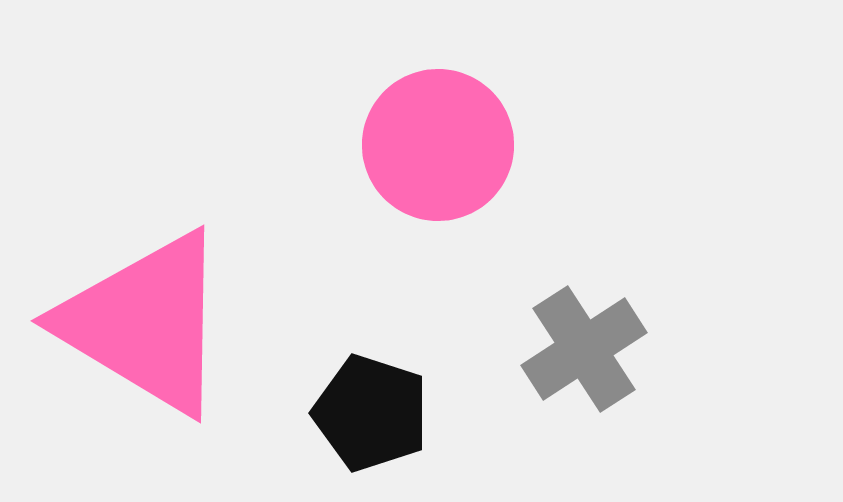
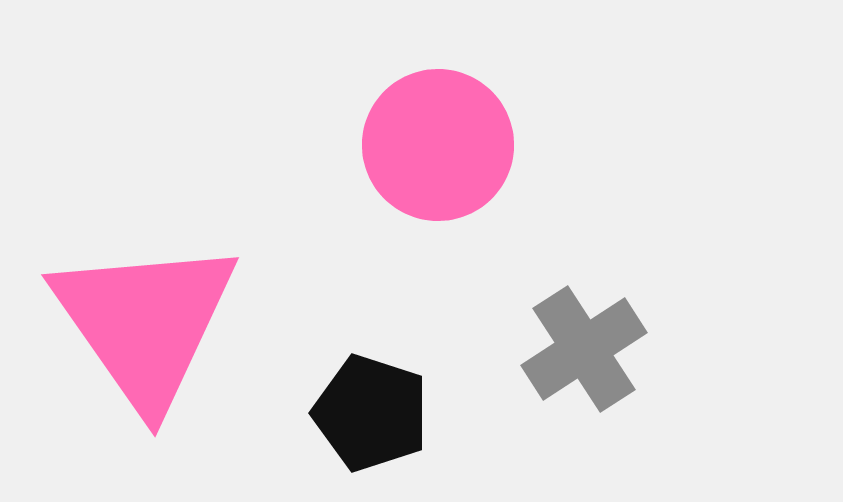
pink triangle: rotated 24 degrees clockwise
